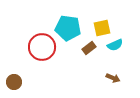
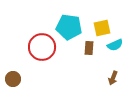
cyan pentagon: moved 1 px right, 1 px up
brown rectangle: rotated 48 degrees counterclockwise
brown arrow: rotated 88 degrees clockwise
brown circle: moved 1 px left, 3 px up
